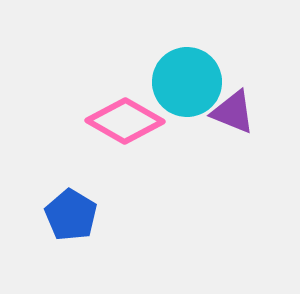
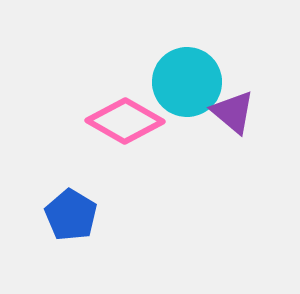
purple triangle: rotated 18 degrees clockwise
